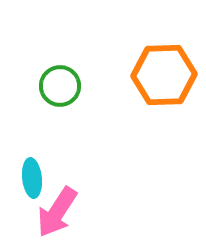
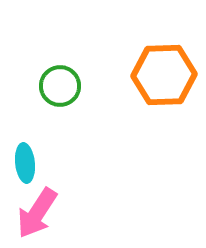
cyan ellipse: moved 7 px left, 15 px up
pink arrow: moved 20 px left, 1 px down
